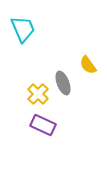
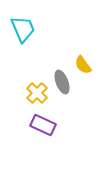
yellow semicircle: moved 5 px left
gray ellipse: moved 1 px left, 1 px up
yellow cross: moved 1 px left, 1 px up
